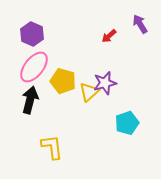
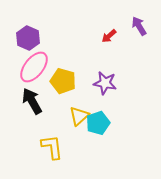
purple arrow: moved 1 px left, 2 px down
purple hexagon: moved 4 px left, 4 px down
purple star: rotated 25 degrees clockwise
yellow triangle: moved 10 px left, 24 px down
black arrow: moved 2 px right, 1 px down; rotated 44 degrees counterclockwise
cyan pentagon: moved 29 px left
